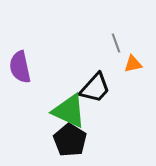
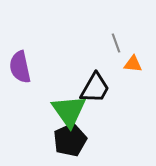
orange triangle: rotated 18 degrees clockwise
black trapezoid: rotated 12 degrees counterclockwise
green triangle: rotated 30 degrees clockwise
black pentagon: rotated 16 degrees clockwise
